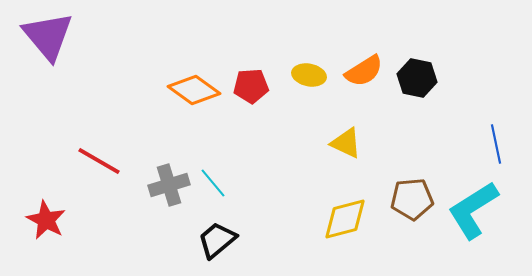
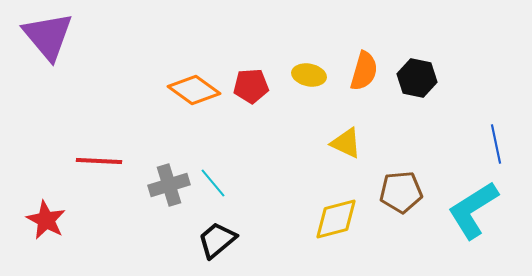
orange semicircle: rotated 42 degrees counterclockwise
red line: rotated 27 degrees counterclockwise
brown pentagon: moved 11 px left, 7 px up
yellow diamond: moved 9 px left
